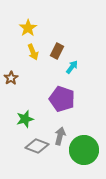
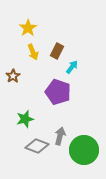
brown star: moved 2 px right, 2 px up
purple pentagon: moved 4 px left, 7 px up
